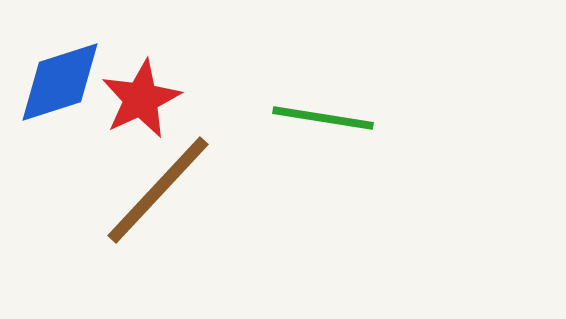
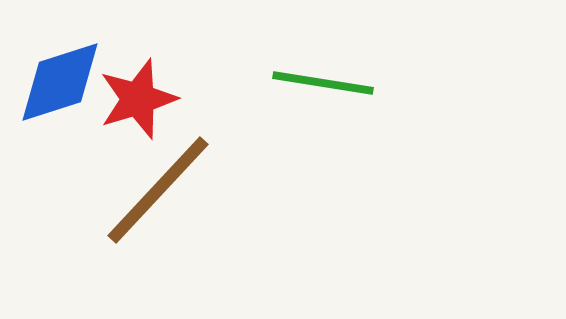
red star: moved 3 px left; rotated 8 degrees clockwise
green line: moved 35 px up
